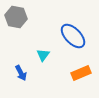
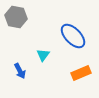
blue arrow: moved 1 px left, 2 px up
